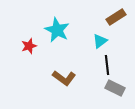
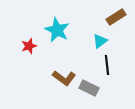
gray rectangle: moved 26 px left
